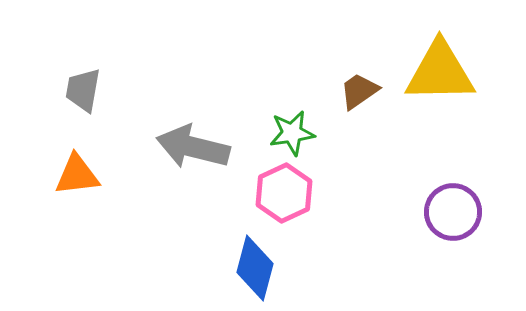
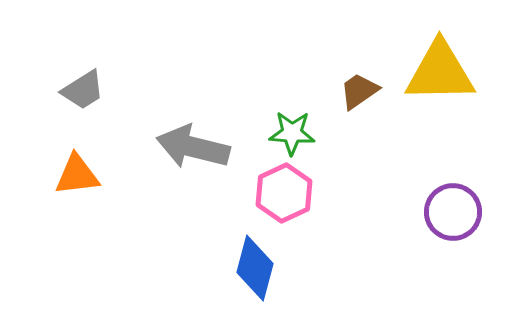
gray trapezoid: rotated 132 degrees counterclockwise
green star: rotated 12 degrees clockwise
